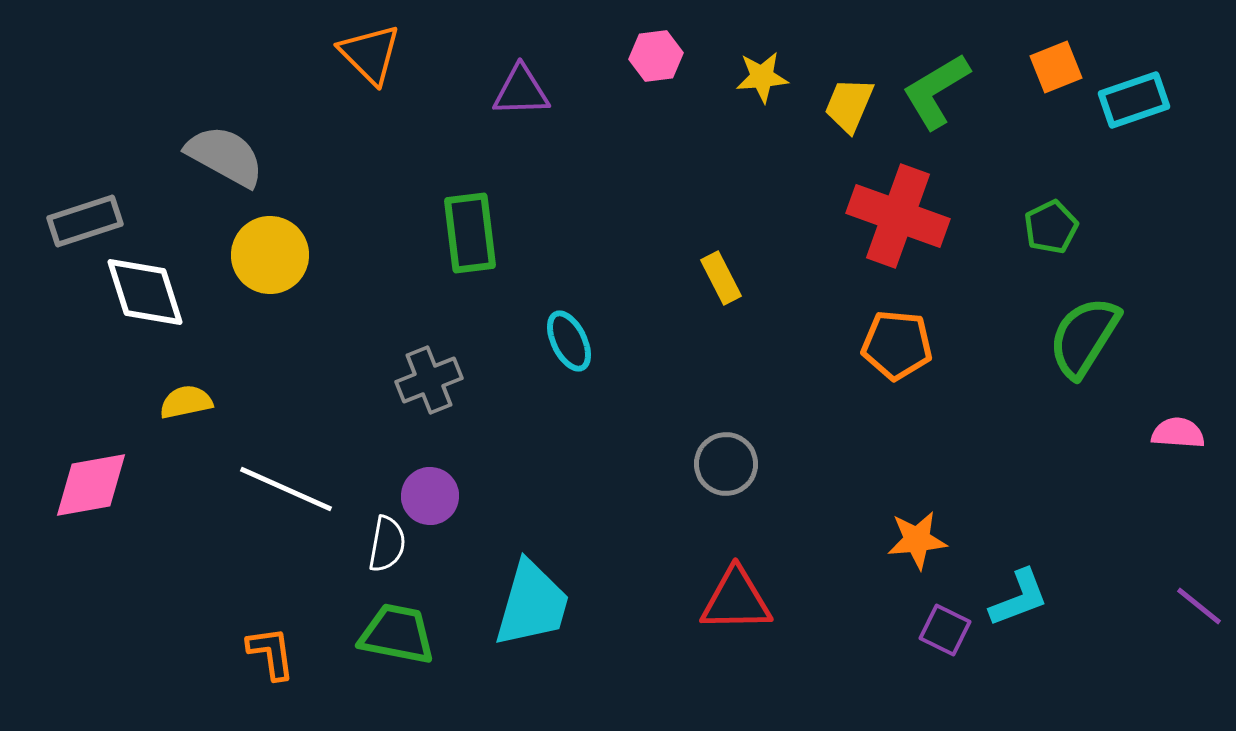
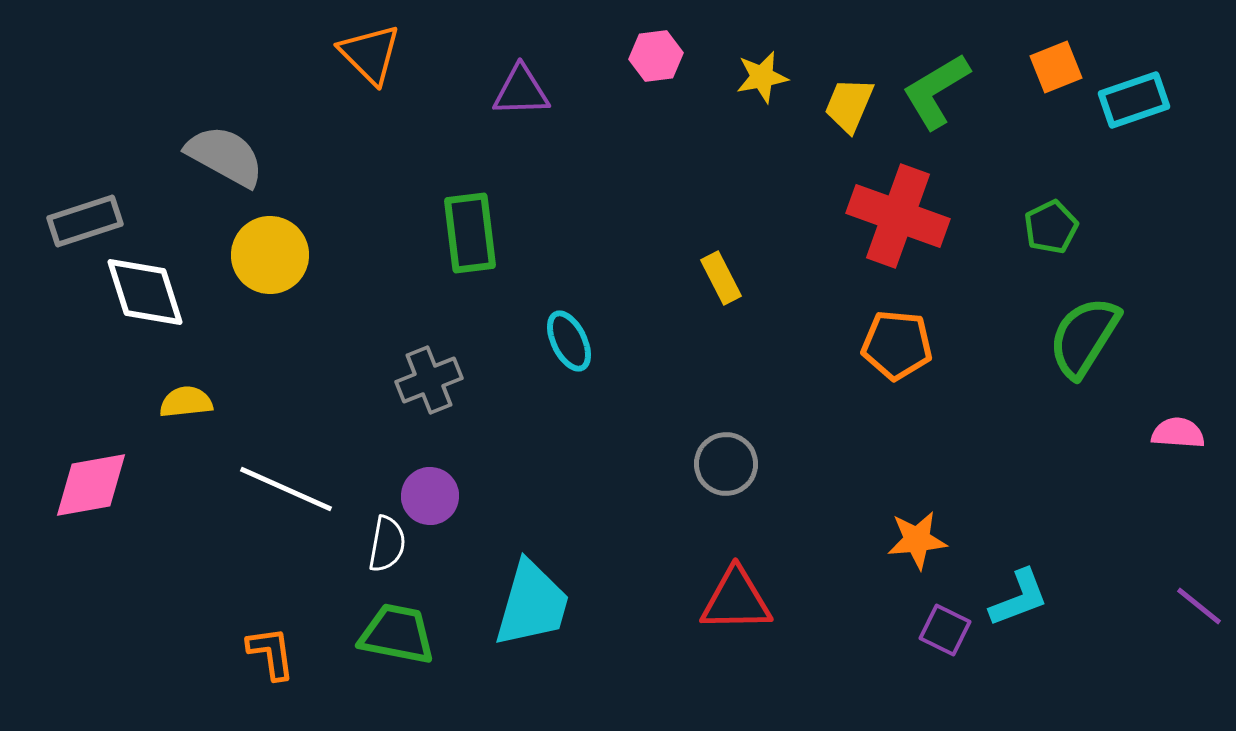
yellow star: rotated 6 degrees counterclockwise
yellow semicircle: rotated 6 degrees clockwise
